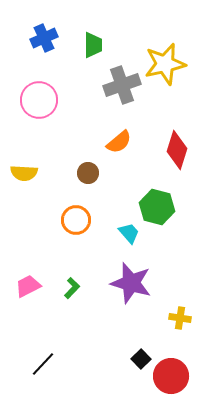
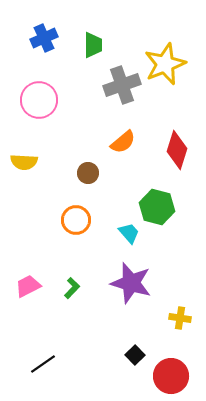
yellow star: rotated 9 degrees counterclockwise
orange semicircle: moved 4 px right
yellow semicircle: moved 11 px up
black square: moved 6 px left, 4 px up
black line: rotated 12 degrees clockwise
